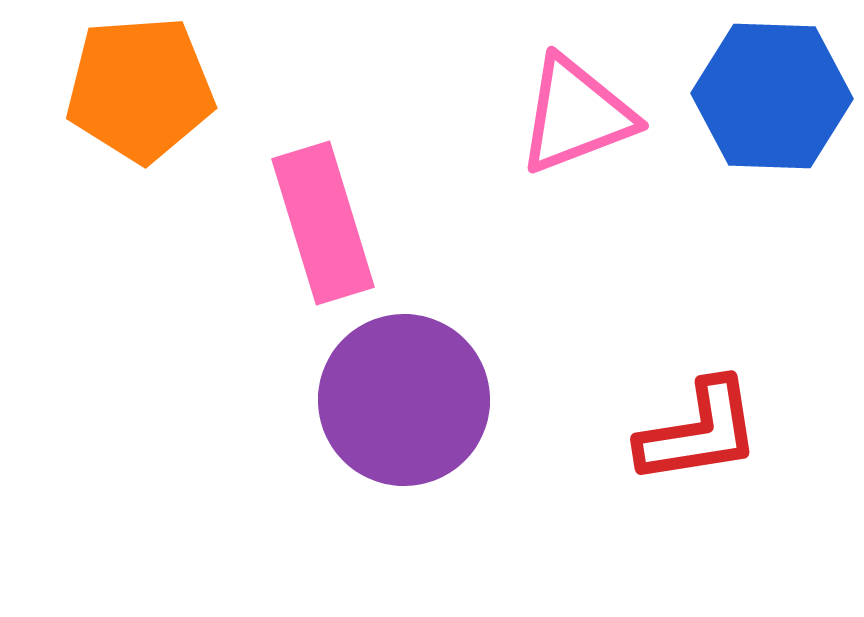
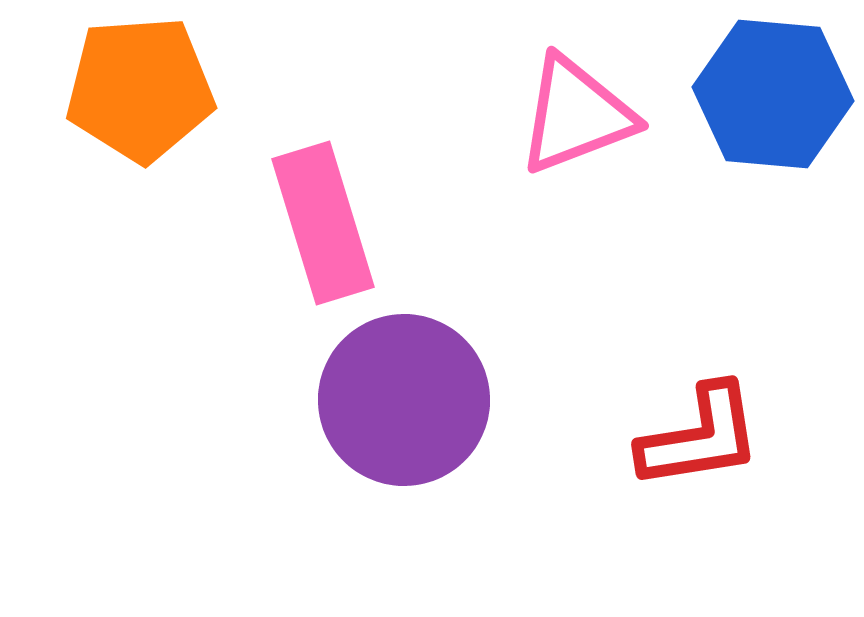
blue hexagon: moved 1 px right, 2 px up; rotated 3 degrees clockwise
red L-shape: moved 1 px right, 5 px down
